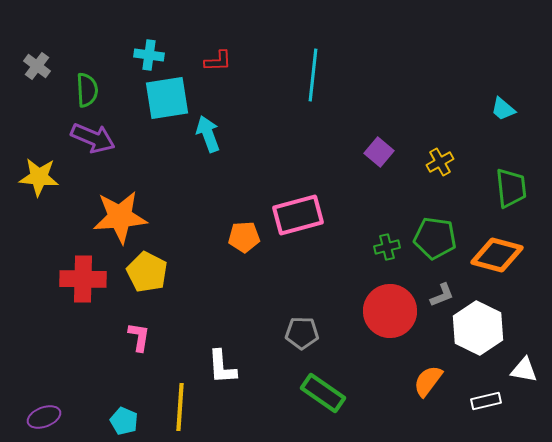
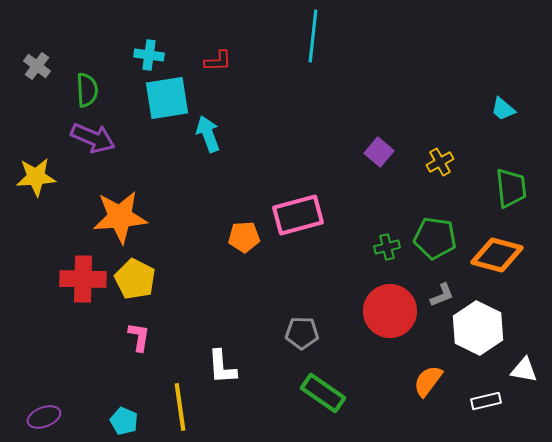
cyan line: moved 39 px up
yellow star: moved 3 px left; rotated 9 degrees counterclockwise
yellow pentagon: moved 12 px left, 7 px down
yellow line: rotated 12 degrees counterclockwise
